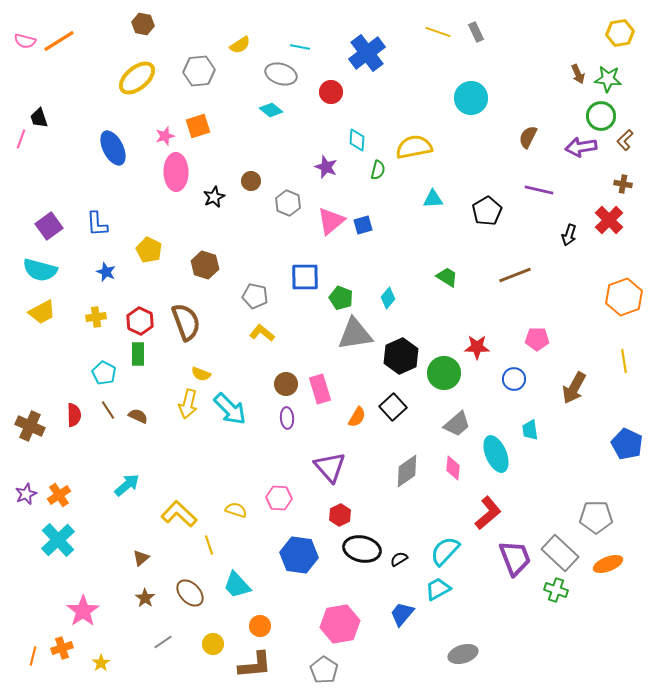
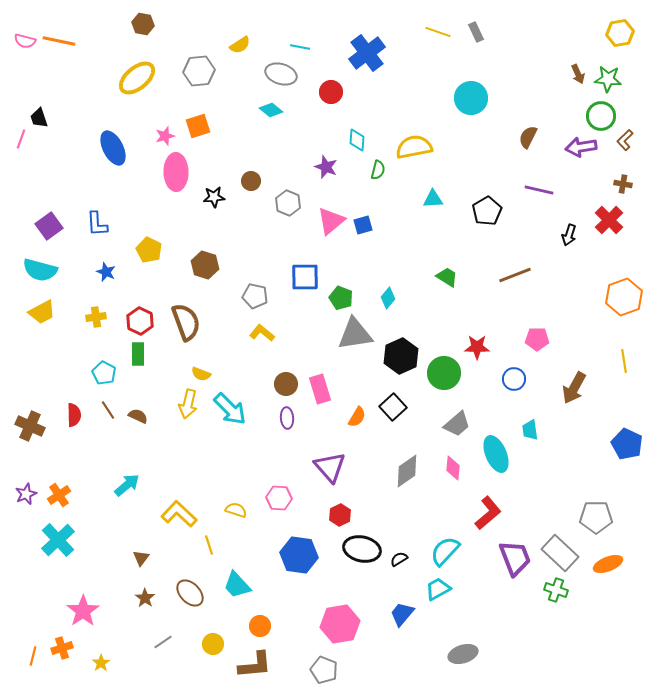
orange line at (59, 41): rotated 44 degrees clockwise
black star at (214, 197): rotated 20 degrees clockwise
brown triangle at (141, 558): rotated 12 degrees counterclockwise
gray pentagon at (324, 670): rotated 12 degrees counterclockwise
